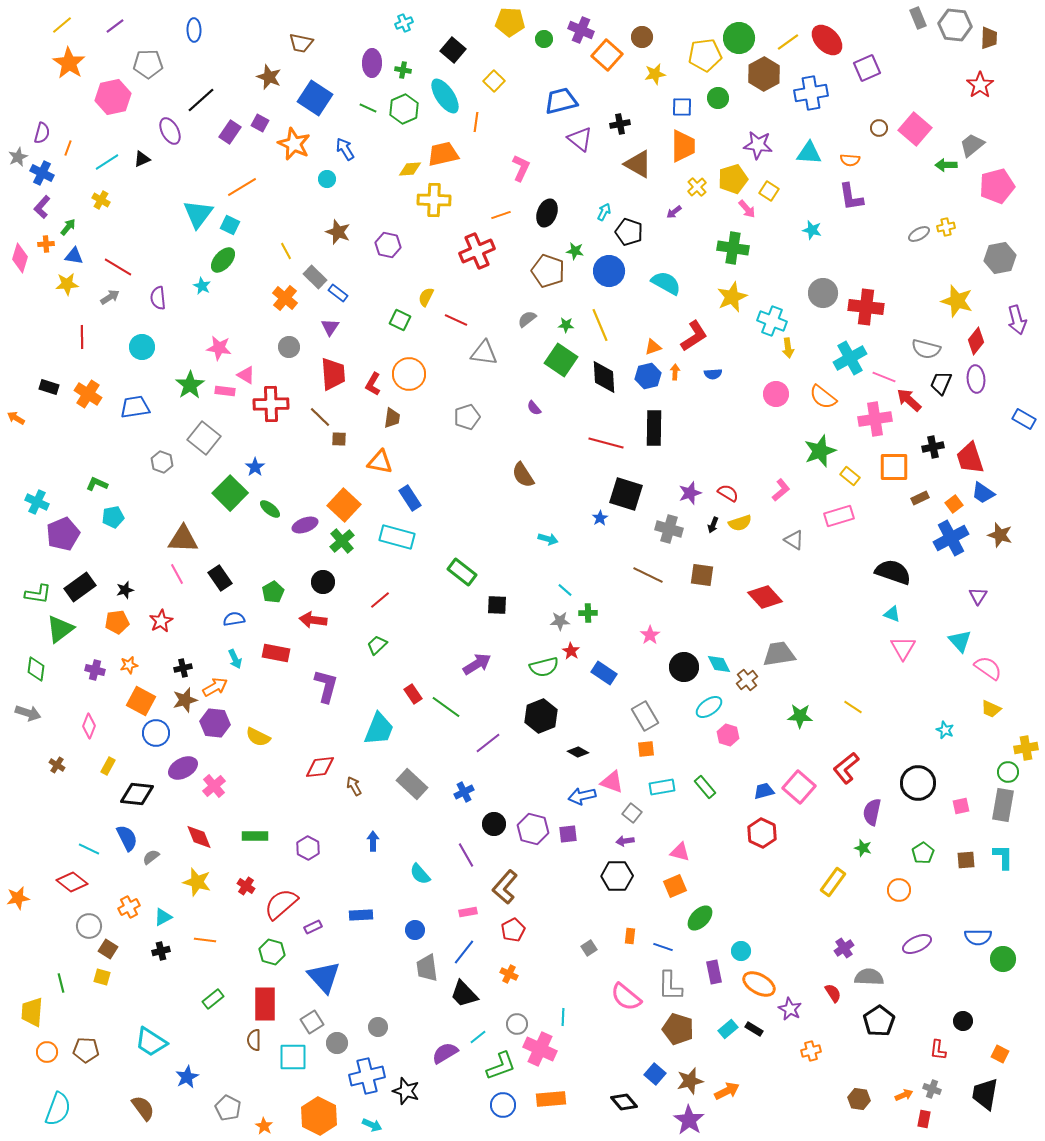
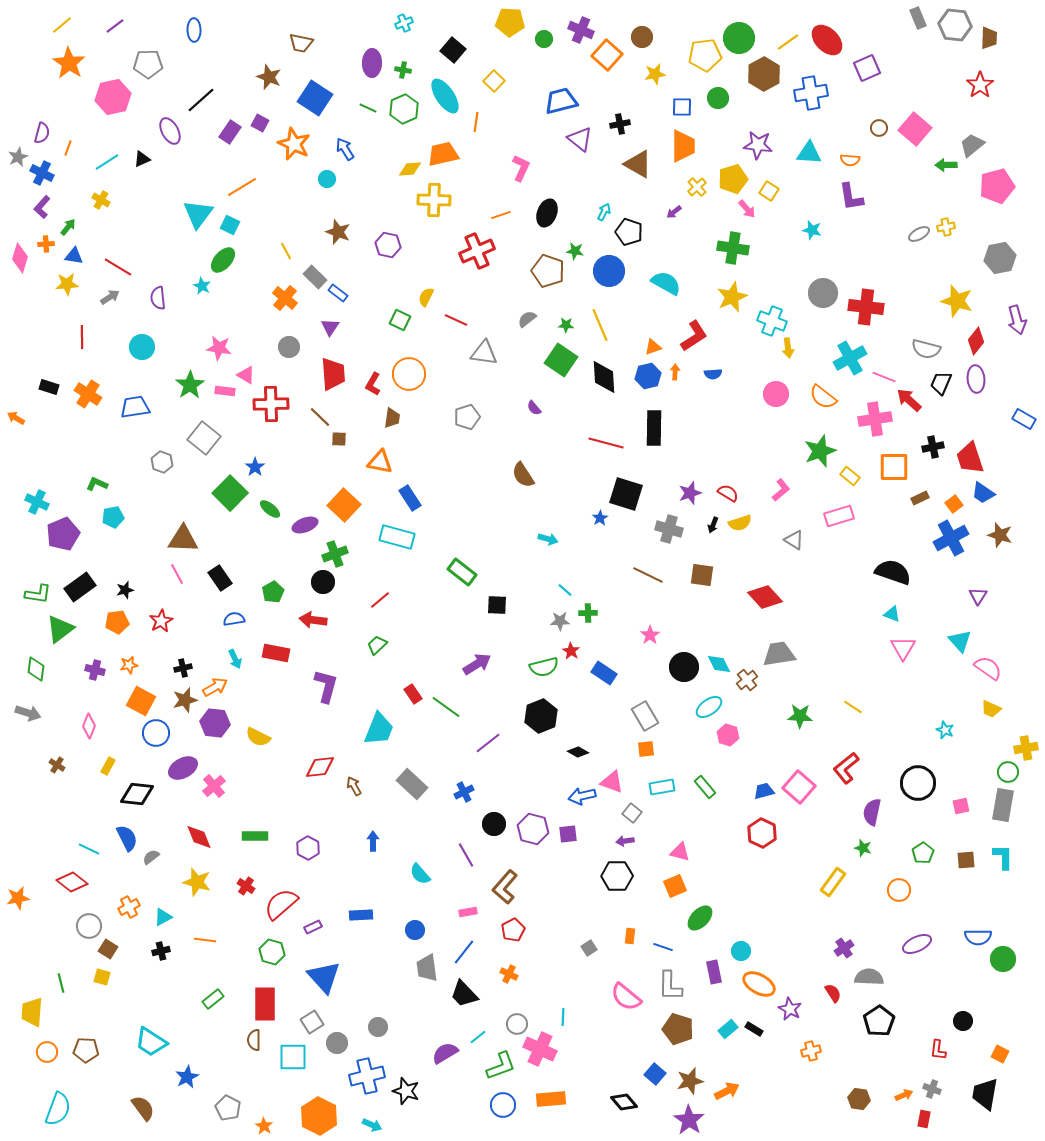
green cross at (342, 541): moved 7 px left, 13 px down; rotated 20 degrees clockwise
